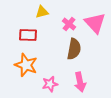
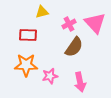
pink cross: rotated 24 degrees clockwise
brown semicircle: moved 2 px up; rotated 25 degrees clockwise
orange star: rotated 20 degrees counterclockwise
pink star: moved 8 px up
